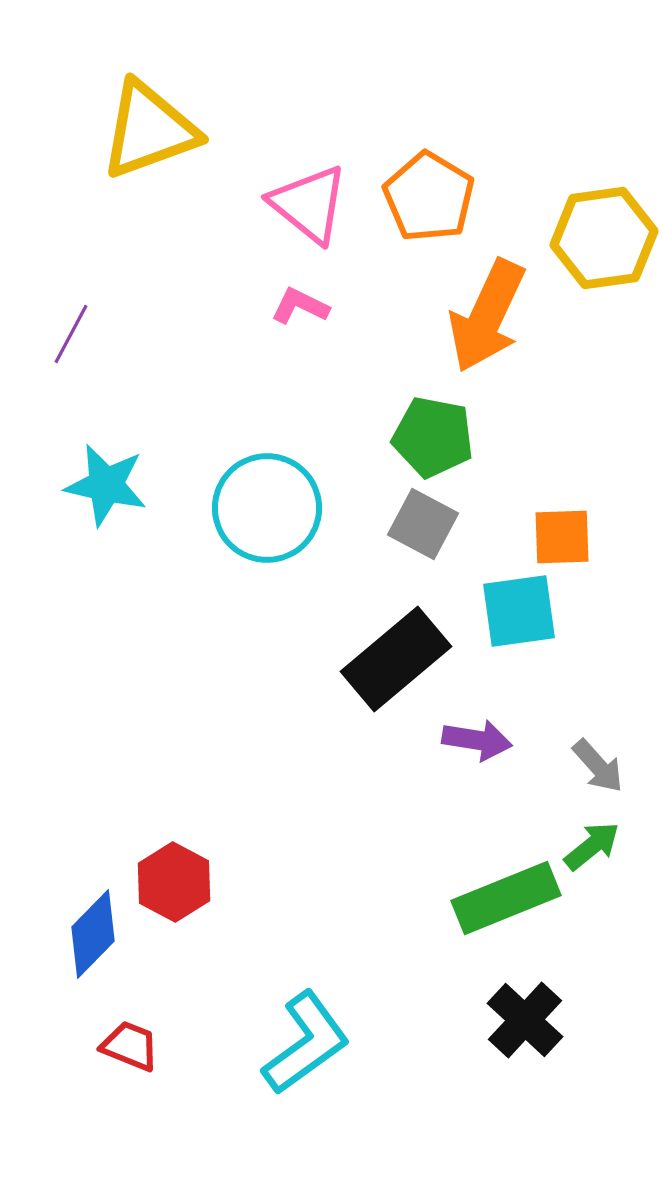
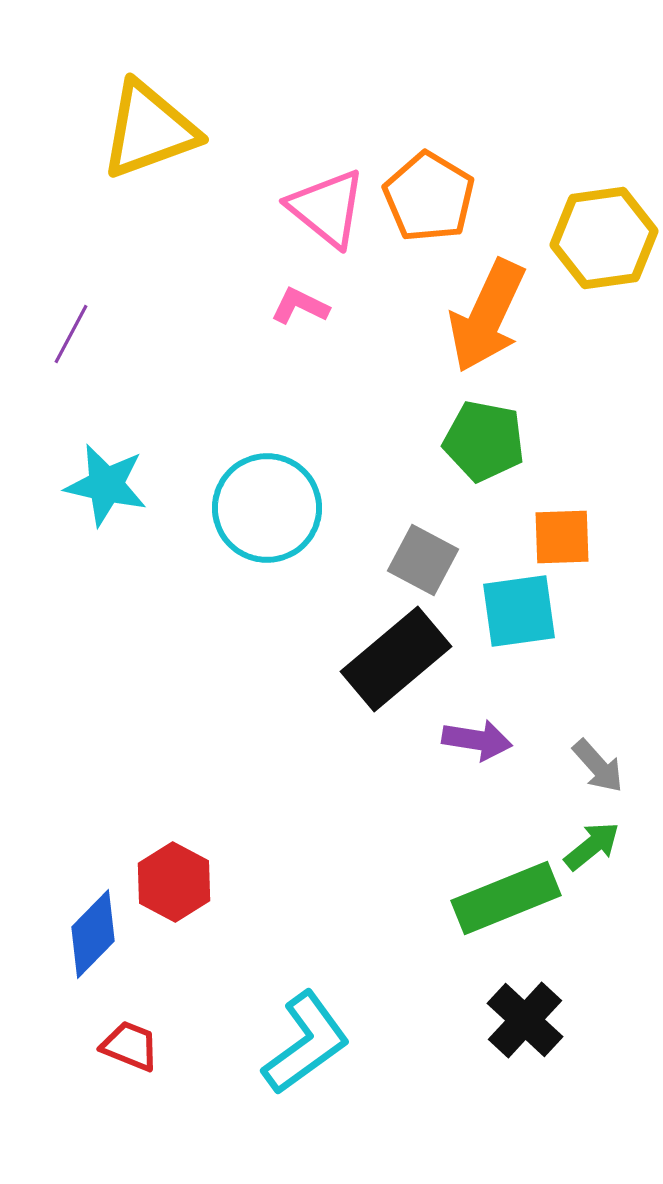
pink triangle: moved 18 px right, 4 px down
green pentagon: moved 51 px right, 4 px down
gray square: moved 36 px down
